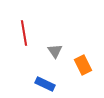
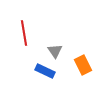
blue rectangle: moved 13 px up
